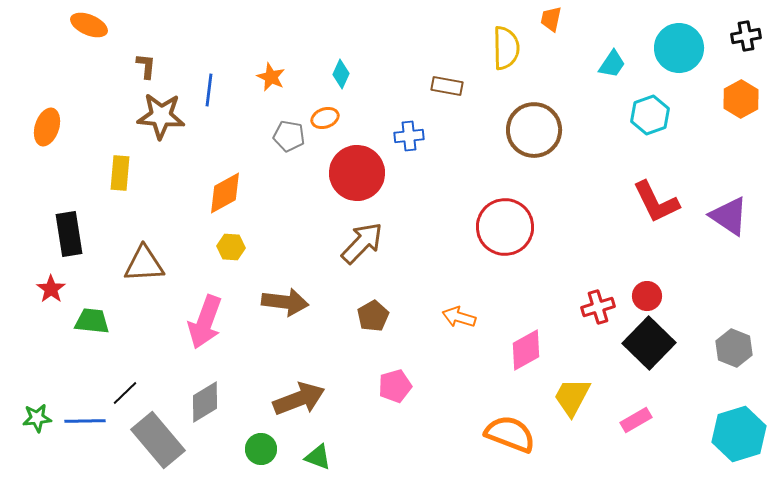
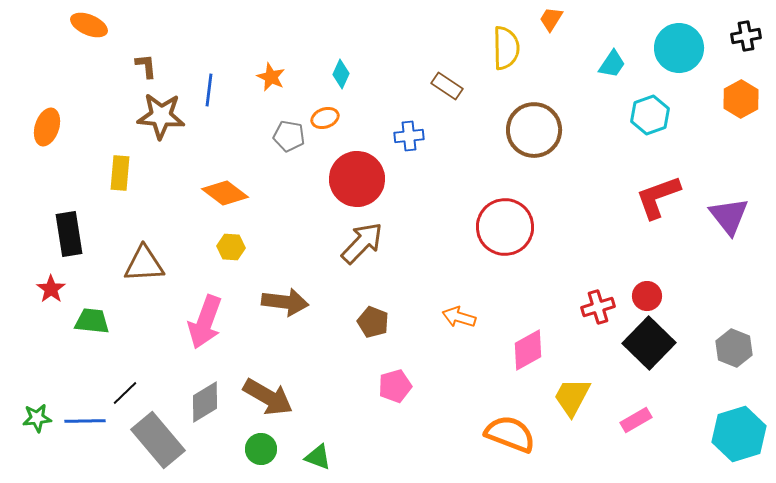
orange trapezoid at (551, 19): rotated 20 degrees clockwise
brown L-shape at (146, 66): rotated 12 degrees counterclockwise
brown rectangle at (447, 86): rotated 24 degrees clockwise
red circle at (357, 173): moved 6 px down
orange diamond at (225, 193): rotated 66 degrees clockwise
red L-shape at (656, 202): moved 2 px right, 5 px up; rotated 96 degrees clockwise
purple triangle at (729, 216): rotated 18 degrees clockwise
brown pentagon at (373, 316): moved 6 px down; rotated 20 degrees counterclockwise
pink diamond at (526, 350): moved 2 px right
brown arrow at (299, 399): moved 31 px left, 2 px up; rotated 51 degrees clockwise
